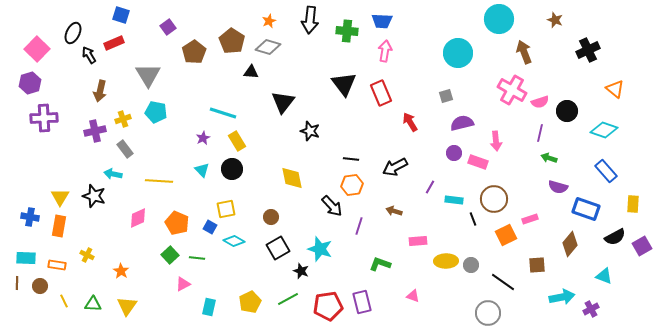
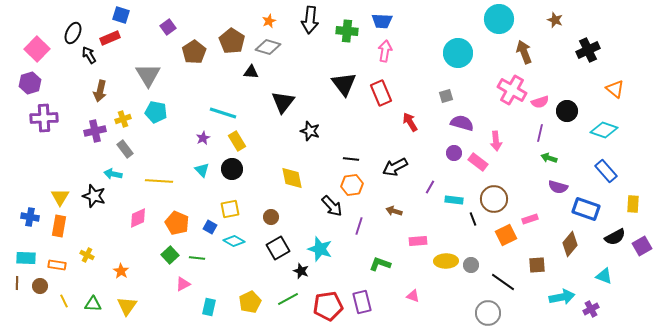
red rectangle at (114, 43): moved 4 px left, 5 px up
purple semicircle at (462, 123): rotated 30 degrees clockwise
pink rectangle at (478, 162): rotated 18 degrees clockwise
yellow square at (226, 209): moved 4 px right
